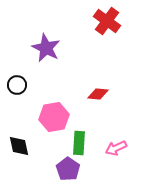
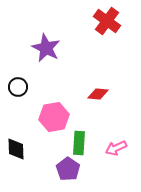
black circle: moved 1 px right, 2 px down
black diamond: moved 3 px left, 3 px down; rotated 10 degrees clockwise
